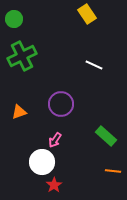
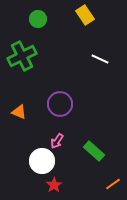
yellow rectangle: moved 2 px left, 1 px down
green circle: moved 24 px right
white line: moved 6 px right, 6 px up
purple circle: moved 1 px left
orange triangle: rotated 42 degrees clockwise
green rectangle: moved 12 px left, 15 px down
pink arrow: moved 2 px right, 1 px down
white circle: moved 1 px up
orange line: moved 13 px down; rotated 42 degrees counterclockwise
